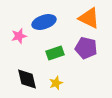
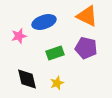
orange triangle: moved 2 px left, 2 px up
yellow star: moved 1 px right
